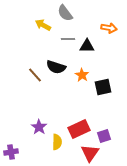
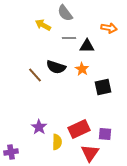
gray line: moved 1 px right, 1 px up
orange star: moved 6 px up
purple square: moved 1 px right, 2 px up; rotated 24 degrees clockwise
